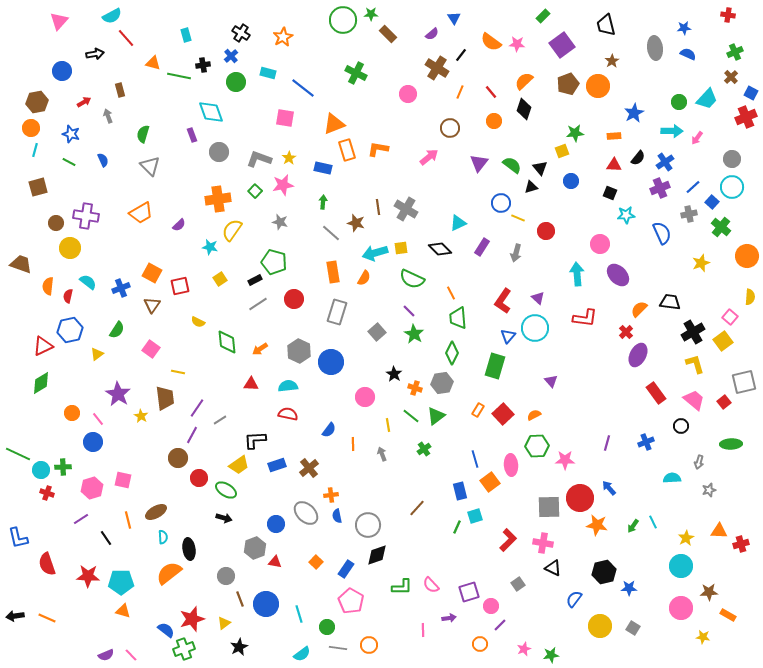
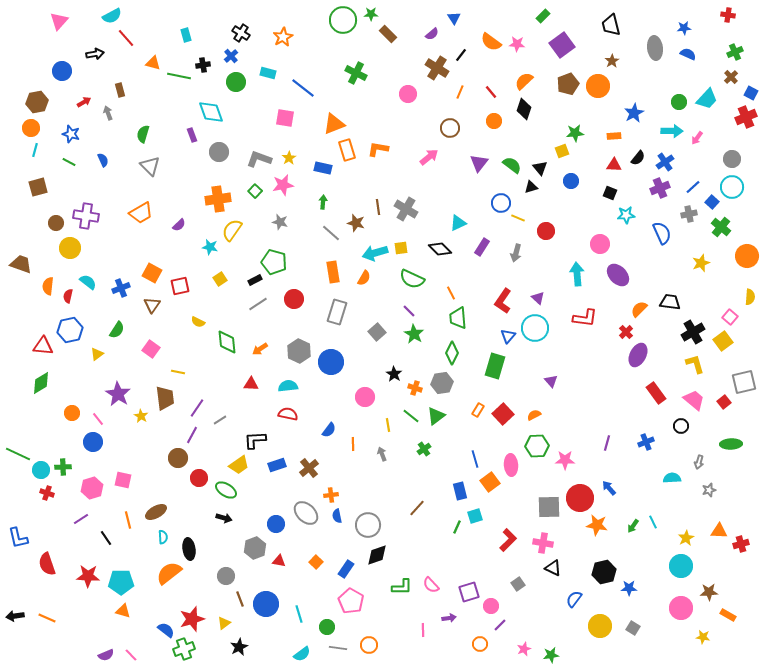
black trapezoid at (606, 25): moved 5 px right
gray arrow at (108, 116): moved 3 px up
red triangle at (43, 346): rotated 30 degrees clockwise
red triangle at (275, 562): moved 4 px right, 1 px up
